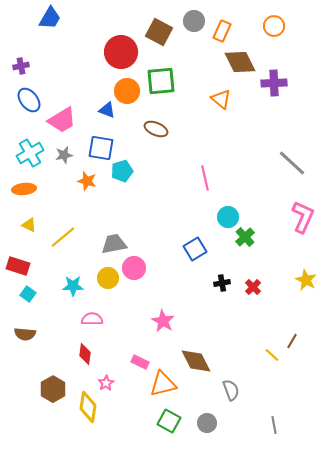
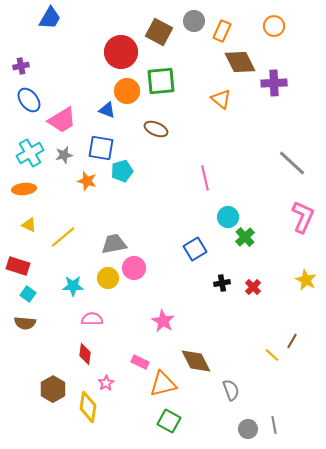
brown semicircle at (25, 334): moved 11 px up
gray circle at (207, 423): moved 41 px right, 6 px down
